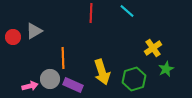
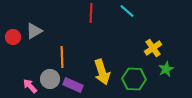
orange line: moved 1 px left, 1 px up
green hexagon: rotated 20 degrees clockwise
pink arrow: rotated 119 degrees counterclockwise
